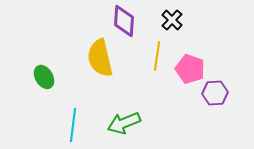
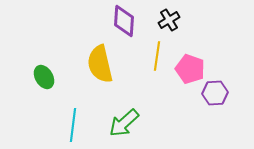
black cross: moved 3 px left; rotated 15 degrees clockwise
yellow semicircle: moved 6 px down
green arrow: rotated 20 degrees counterclockwise
